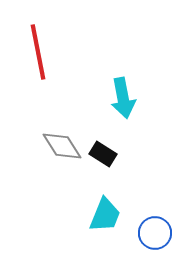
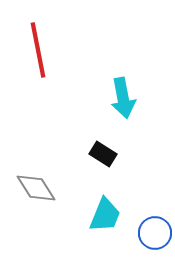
red line: moved 2 px up
gray diamond: moved 26 px left, 42 px down
